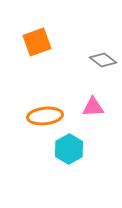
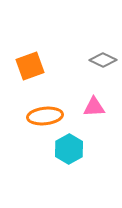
orange square: moved 7 px left, 24 px down
gray diamond: rotated 12 degrees counterclockwise
pink triangle: moved 1 px right
